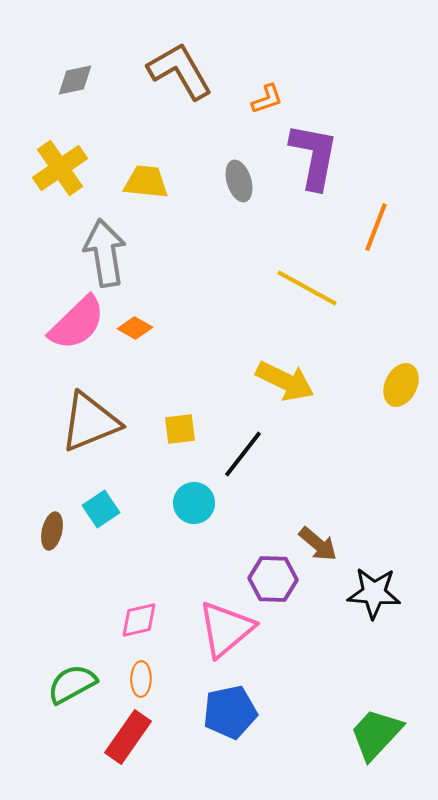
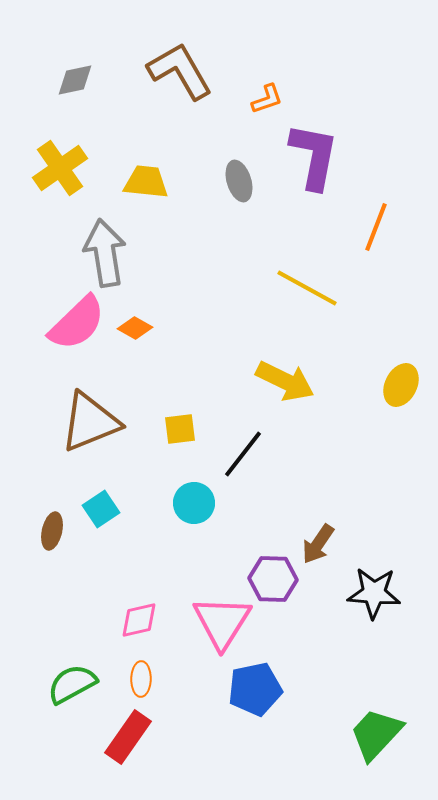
brown arrow: rotated 84 degrees clockwise
pink triangle: moved 4 px left, 7 px up; rotated 18 degrees counterclockwise
blue pentagon: moved 25 px right, 23 px up
